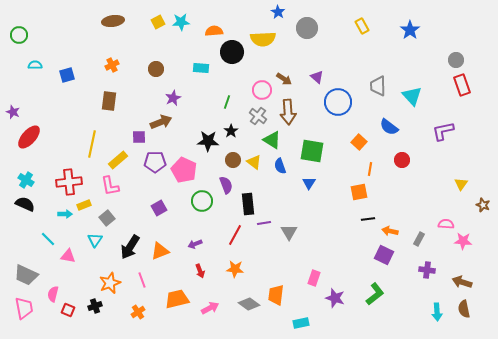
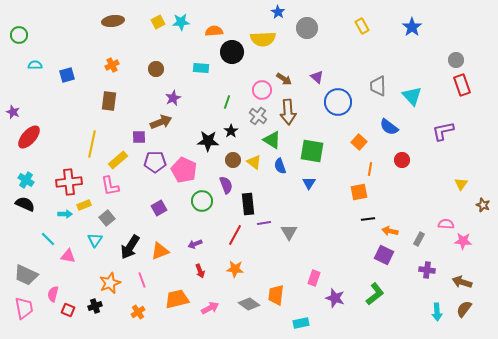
blue star at (410, 30): moved 2 px right, 3 px up
brown semicircle at (464, 309): rotated 48 degrees clockwise
